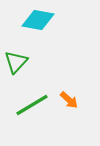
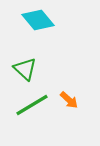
cyan diamond: rotated 40 degrees clockwise
green triangle: moved 9 px right, 7 px down; rotated 30 degrees counterclockwise
